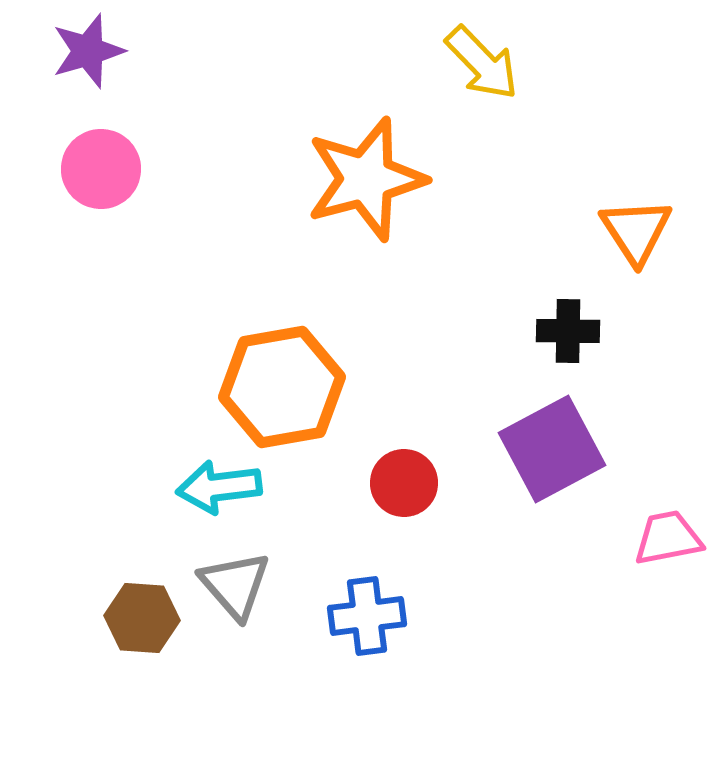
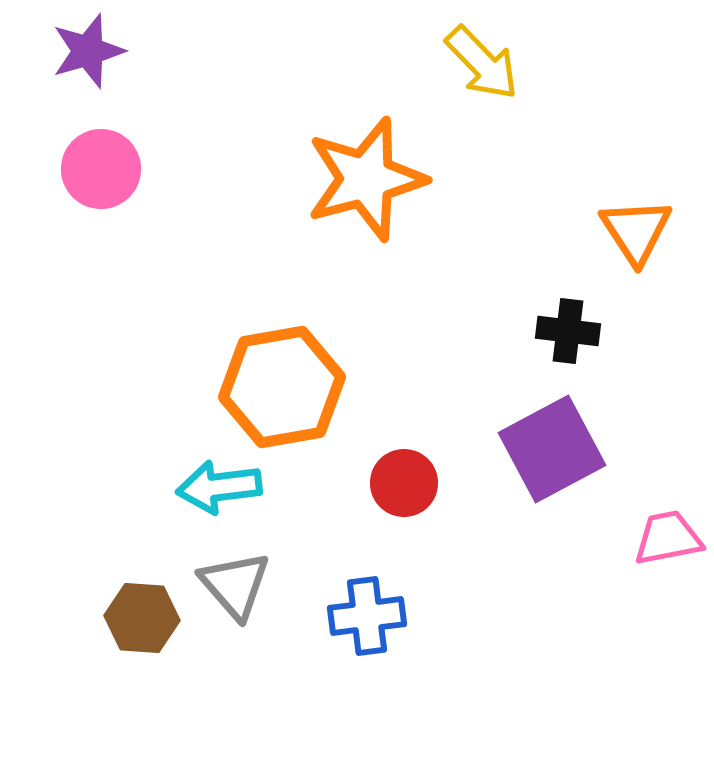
black cross: rotated 6 degrees clockwise
